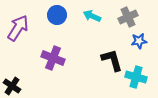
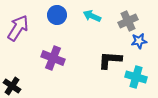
gray cross: moved 4 px down
black L-shape: moved 2 px left; rotated 70 degrees counterclockwise
